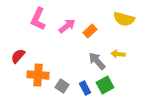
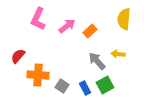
yellow semicircle: rotated 80 degrees clockwise
